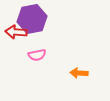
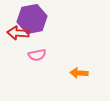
red arrow: moved 2 px right, 1 px down
